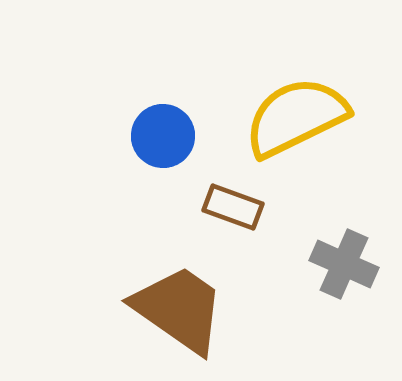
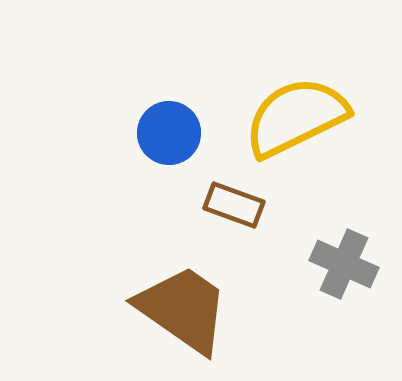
blue circle: moved 6 px right, 3 px up
brown rectangle: moved 1 px right, 2 px up
brown trapezoid: moved 4 px right
